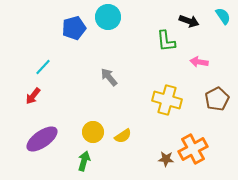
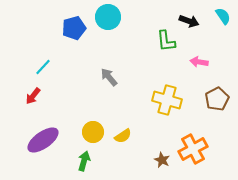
purple ellipse: moved 1 px right, 1 px down
brown star: moved 4 px left, 1 px down; rotated 21 degrees clockwise
